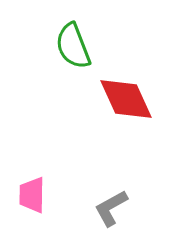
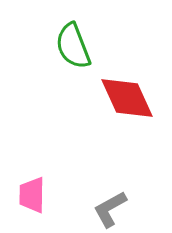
red diamond: moved 1 px right, 1 px up
gray L-shape: moved 1 px left, 1 px down
